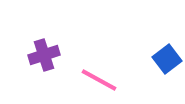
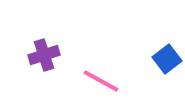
pink line: moved 2 px right, 1 px down
